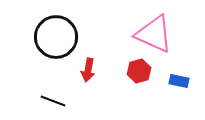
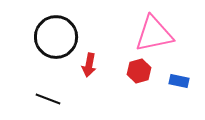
pink triangle: rotated 36 degrees counterclockwise
red arrow: moved 1 px right, 5 px up
black line: moved 5 px left, 2 px up
